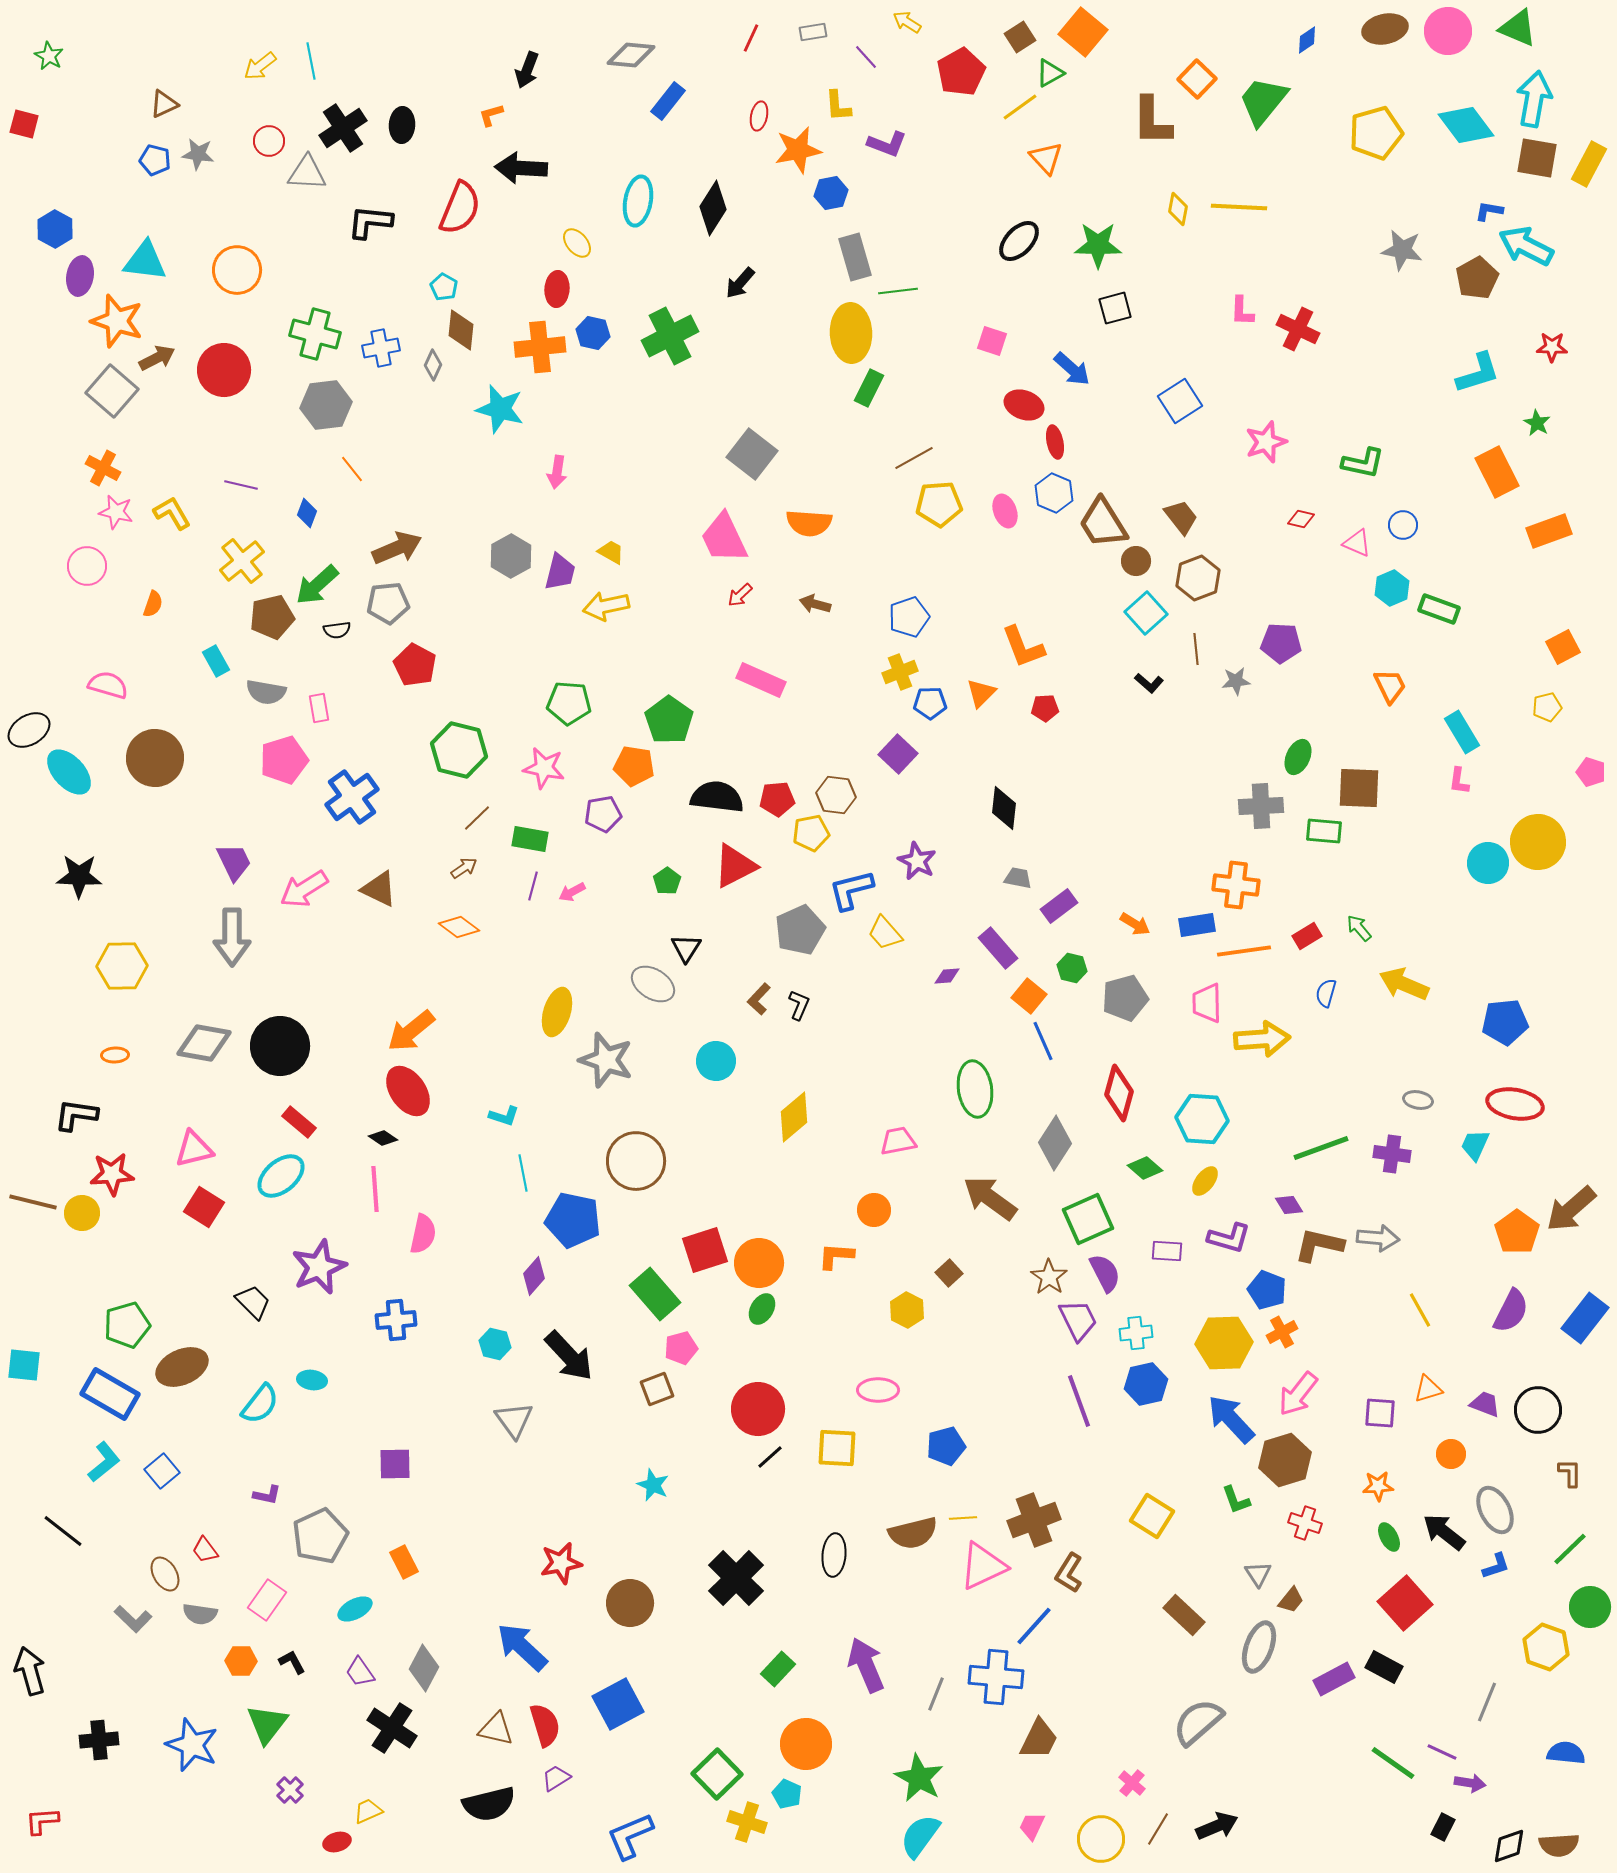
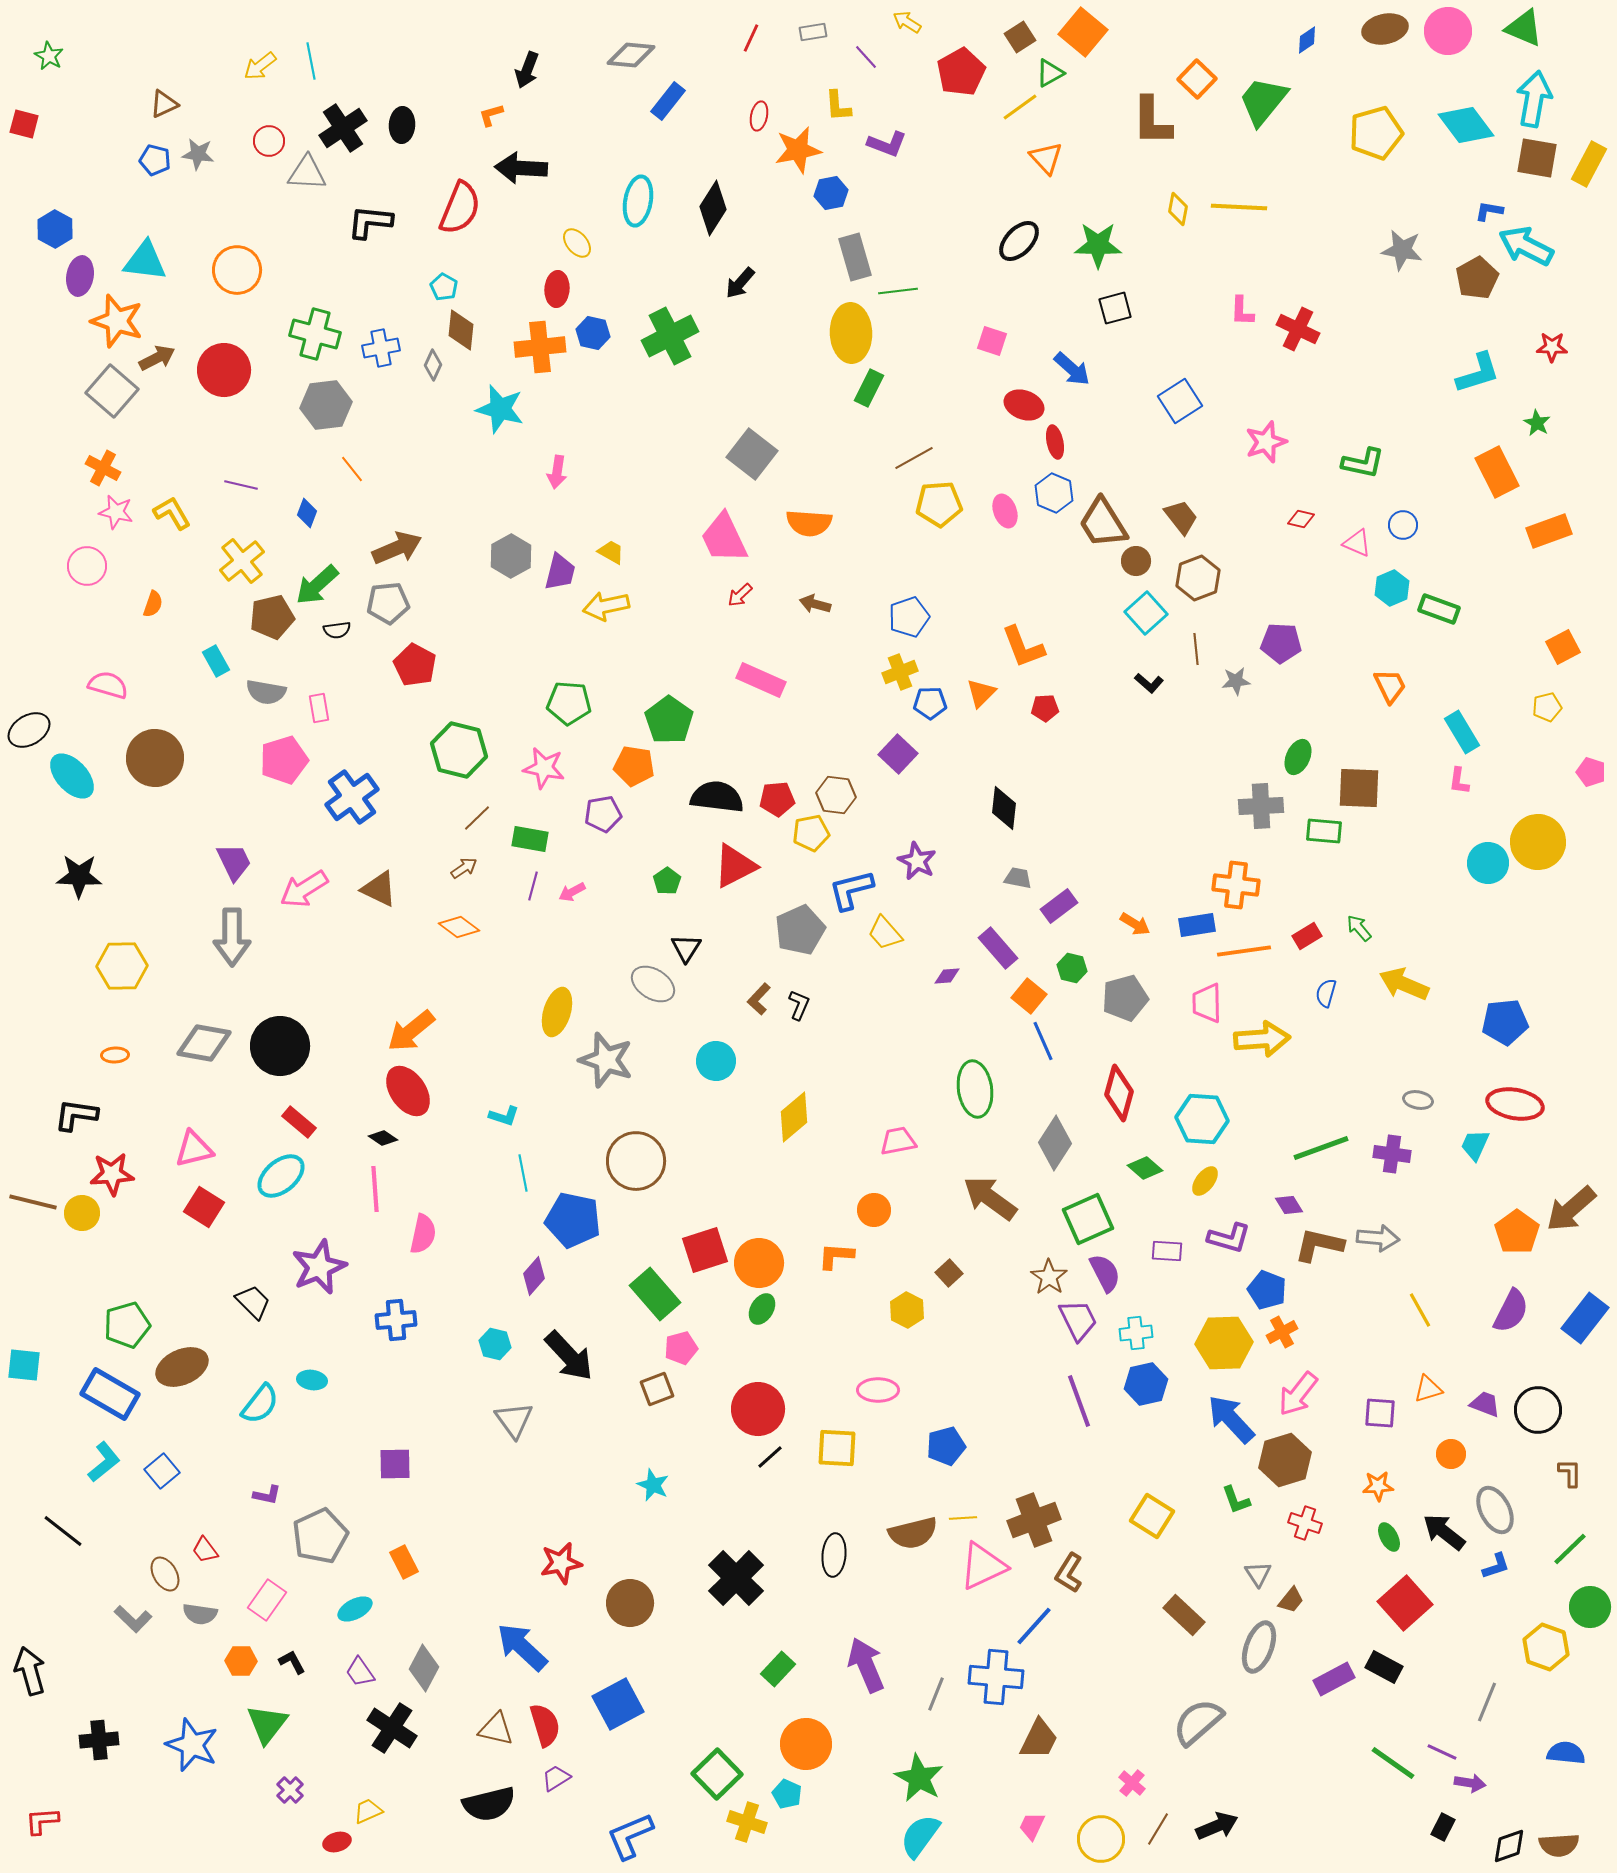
green triangle at (1518, 28): moved 6 px right
cyan ellipse at (69, 772): moved 3 px right, 4 px down
